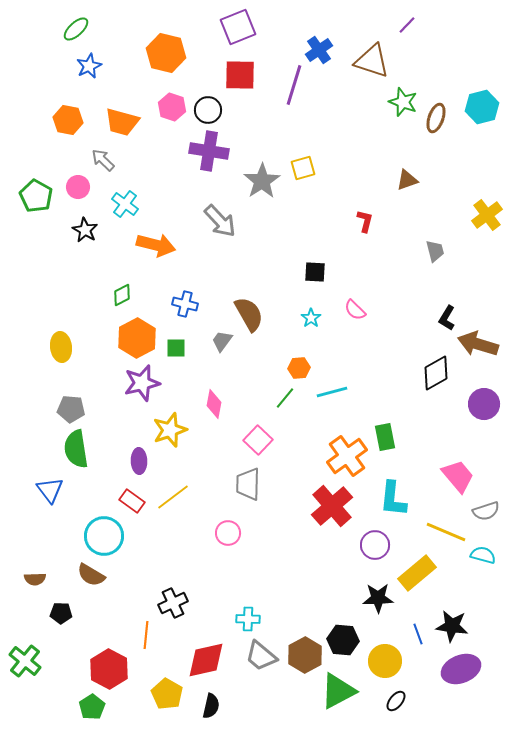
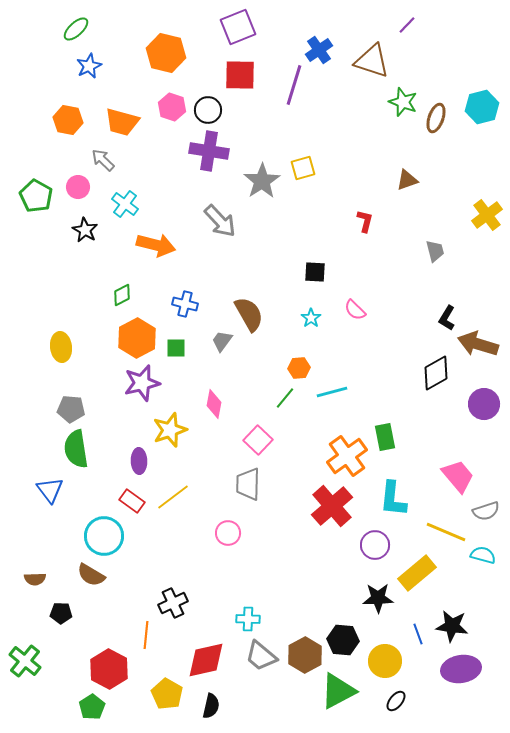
purple ellipse at (461, 669): rotated 12 degrees clockwise
